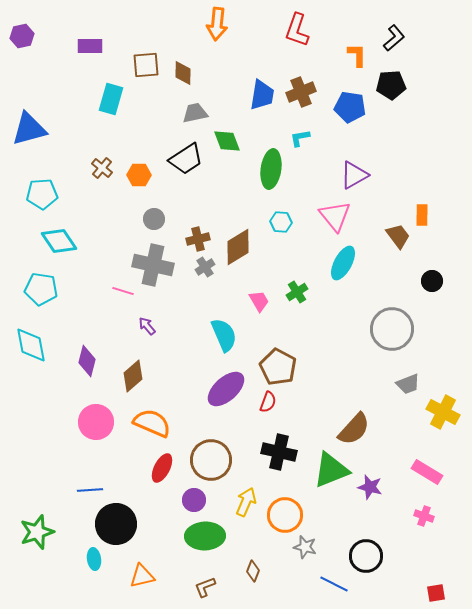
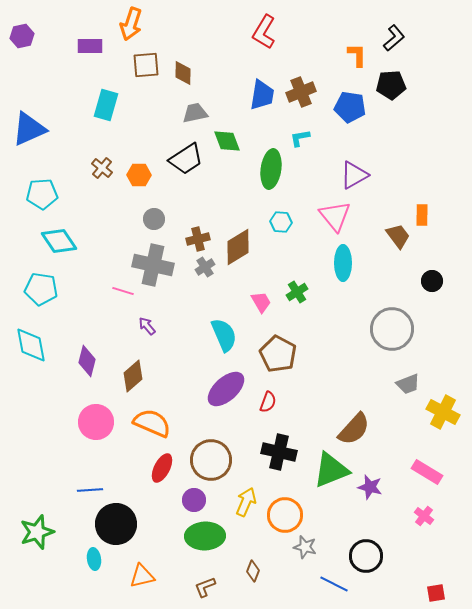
orange arrow at (217, 24): moved 86 px left; rotated 12 degrees clockwise
red L-shape at (297, 30): moved 33 px left, 2 px down; rotated 12 degrees clockwise
cyan rectangle at (111, 99): moved 5 px left, 6 px down
blue triangle at (29, 129): rotated 9 degrees counterclockwise
cyan ellipse at (343, 263): rotated 28 degrees counterclockwise
pink trapezoid at (259, 301): moved 2 px right, 1 px down
brown pentagon at (278, 367): moved 13 px up
pink cross at (424, 516): rotated 18 degrees clockwise
